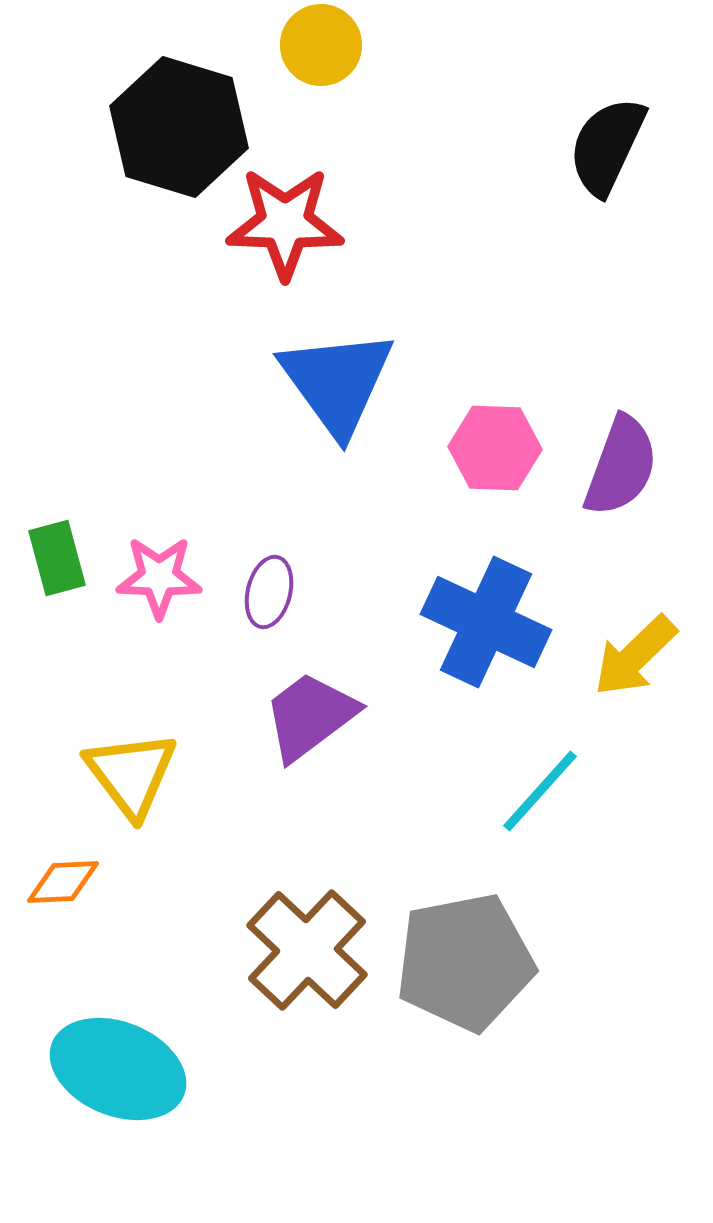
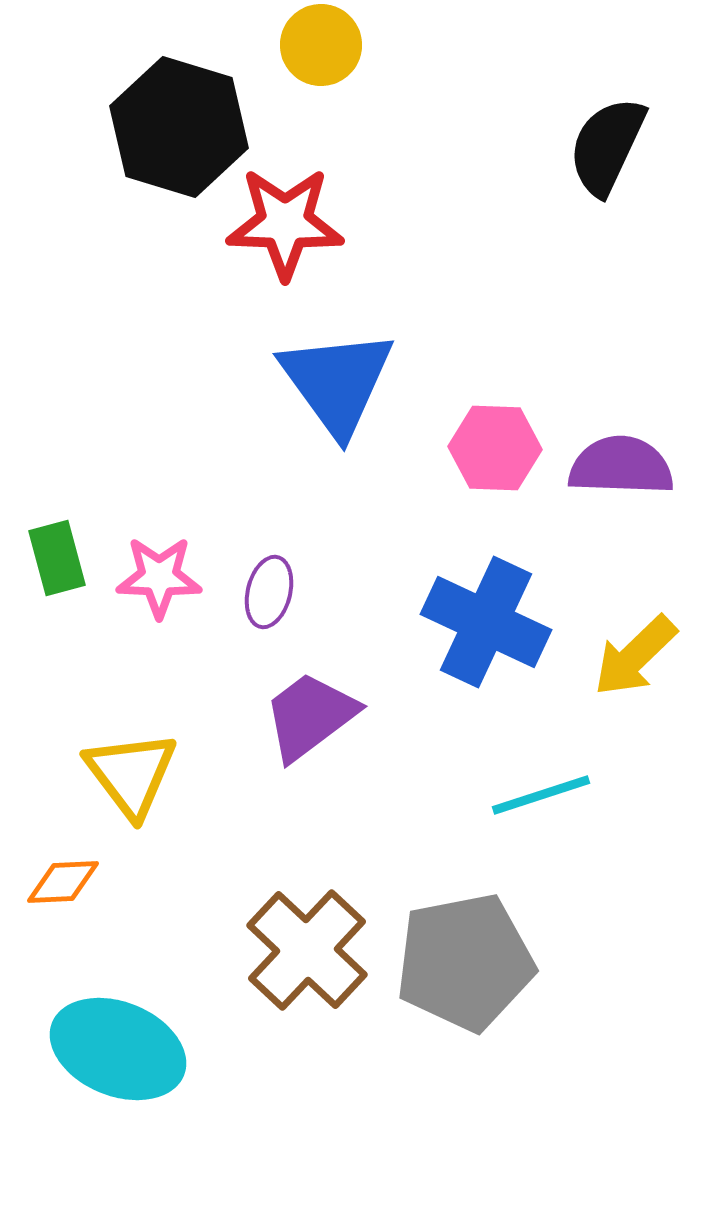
purple semicircle: rotated 108 degrees counterclockwise
cyan line: moved 1 px right, 4 px down; rotated 30 degrees clockwise
cyan ellipse: moved 20 px up
